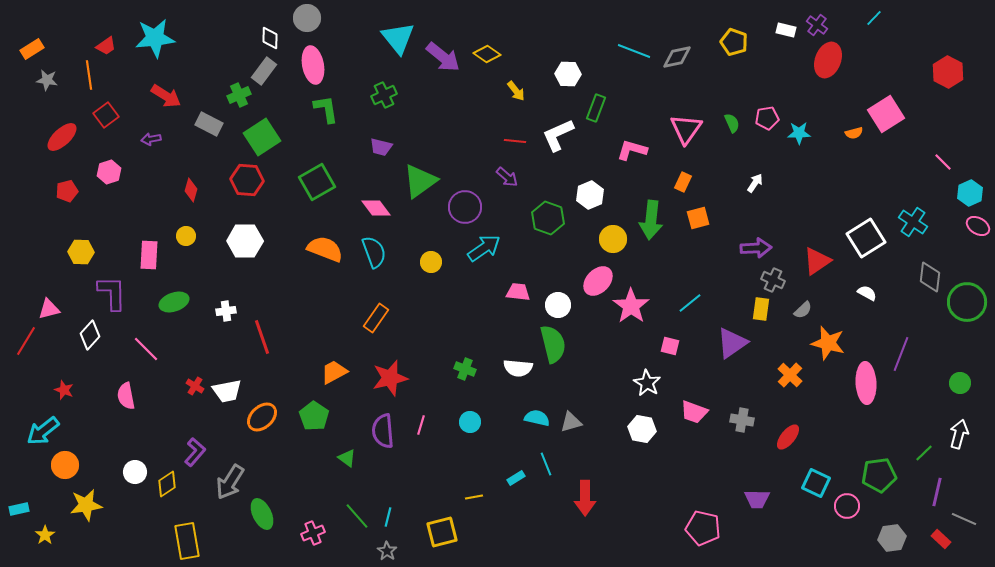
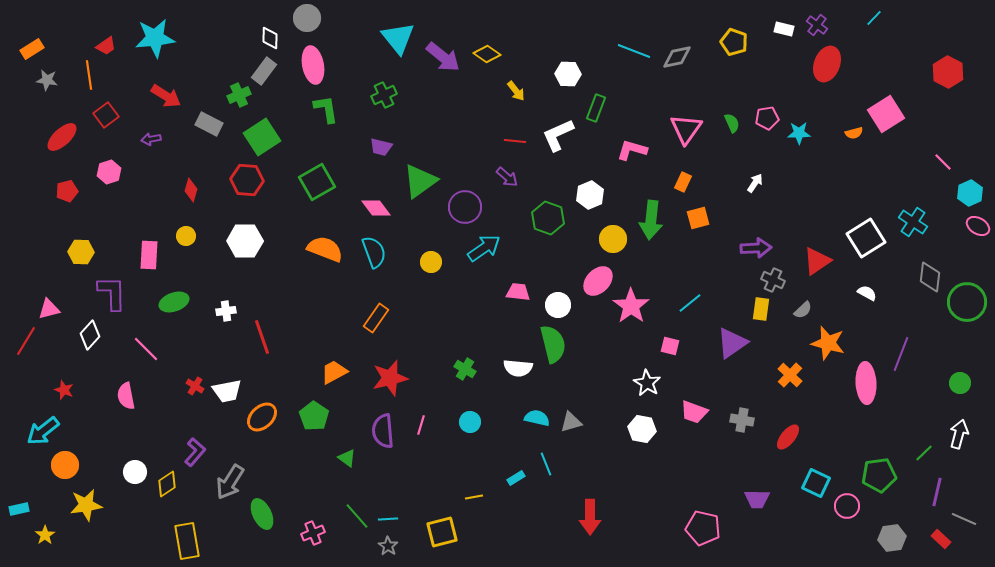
white rectangle at (786, 30): moved 2 px left, 1 px up
red ellipse at (828, 60): moved 1 px left, 4 px down
green cross at (465, 369): rotated 10 degrees clockwise
red arrow at (585, 498): moved 5 px right, 19 px down
cyan line at (388, 517): moved 2 px down; rotated 72 degrees clockwise
gray star at (387, 551): moved 1 px right, 5 px up
